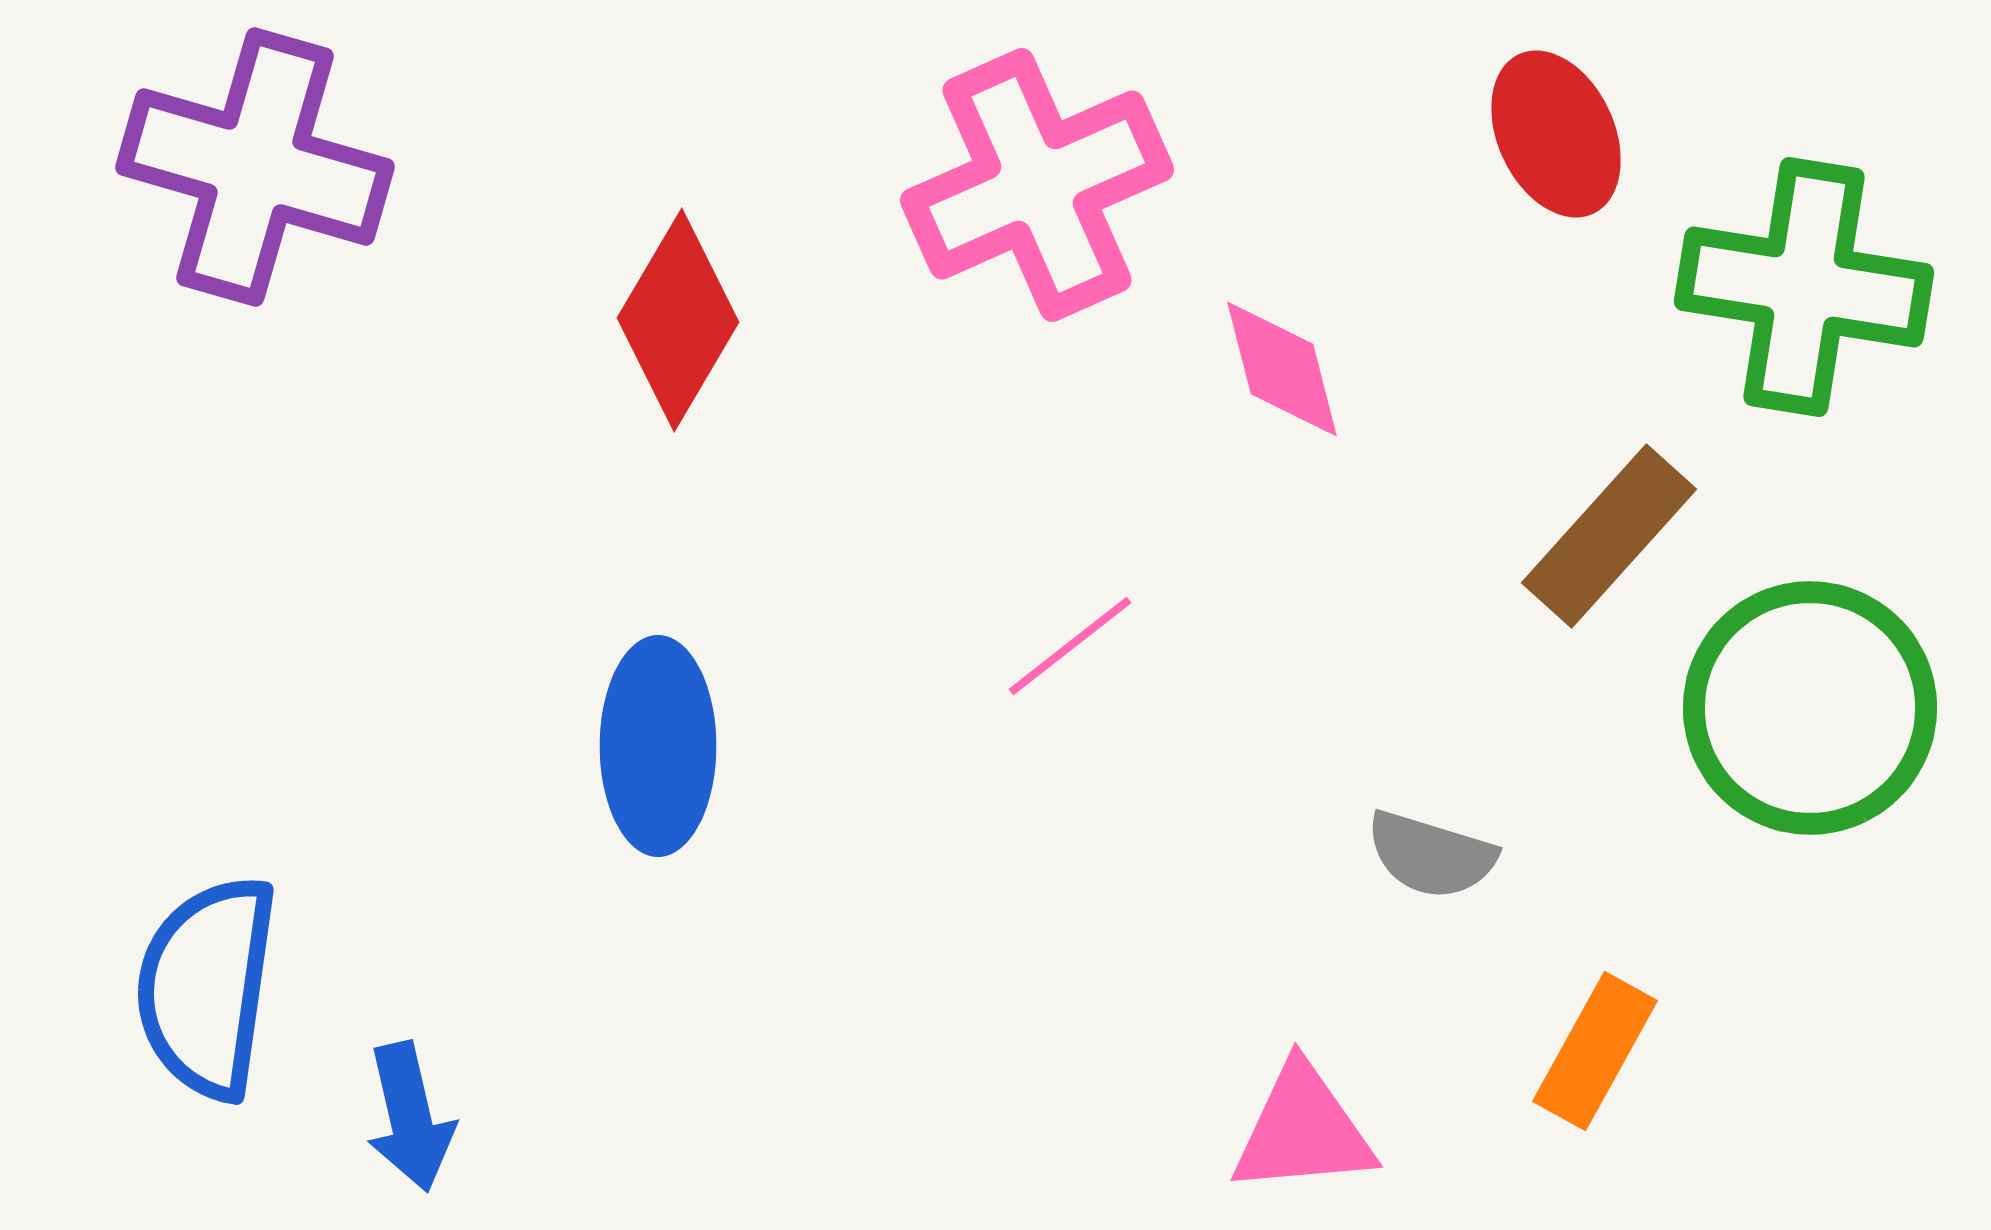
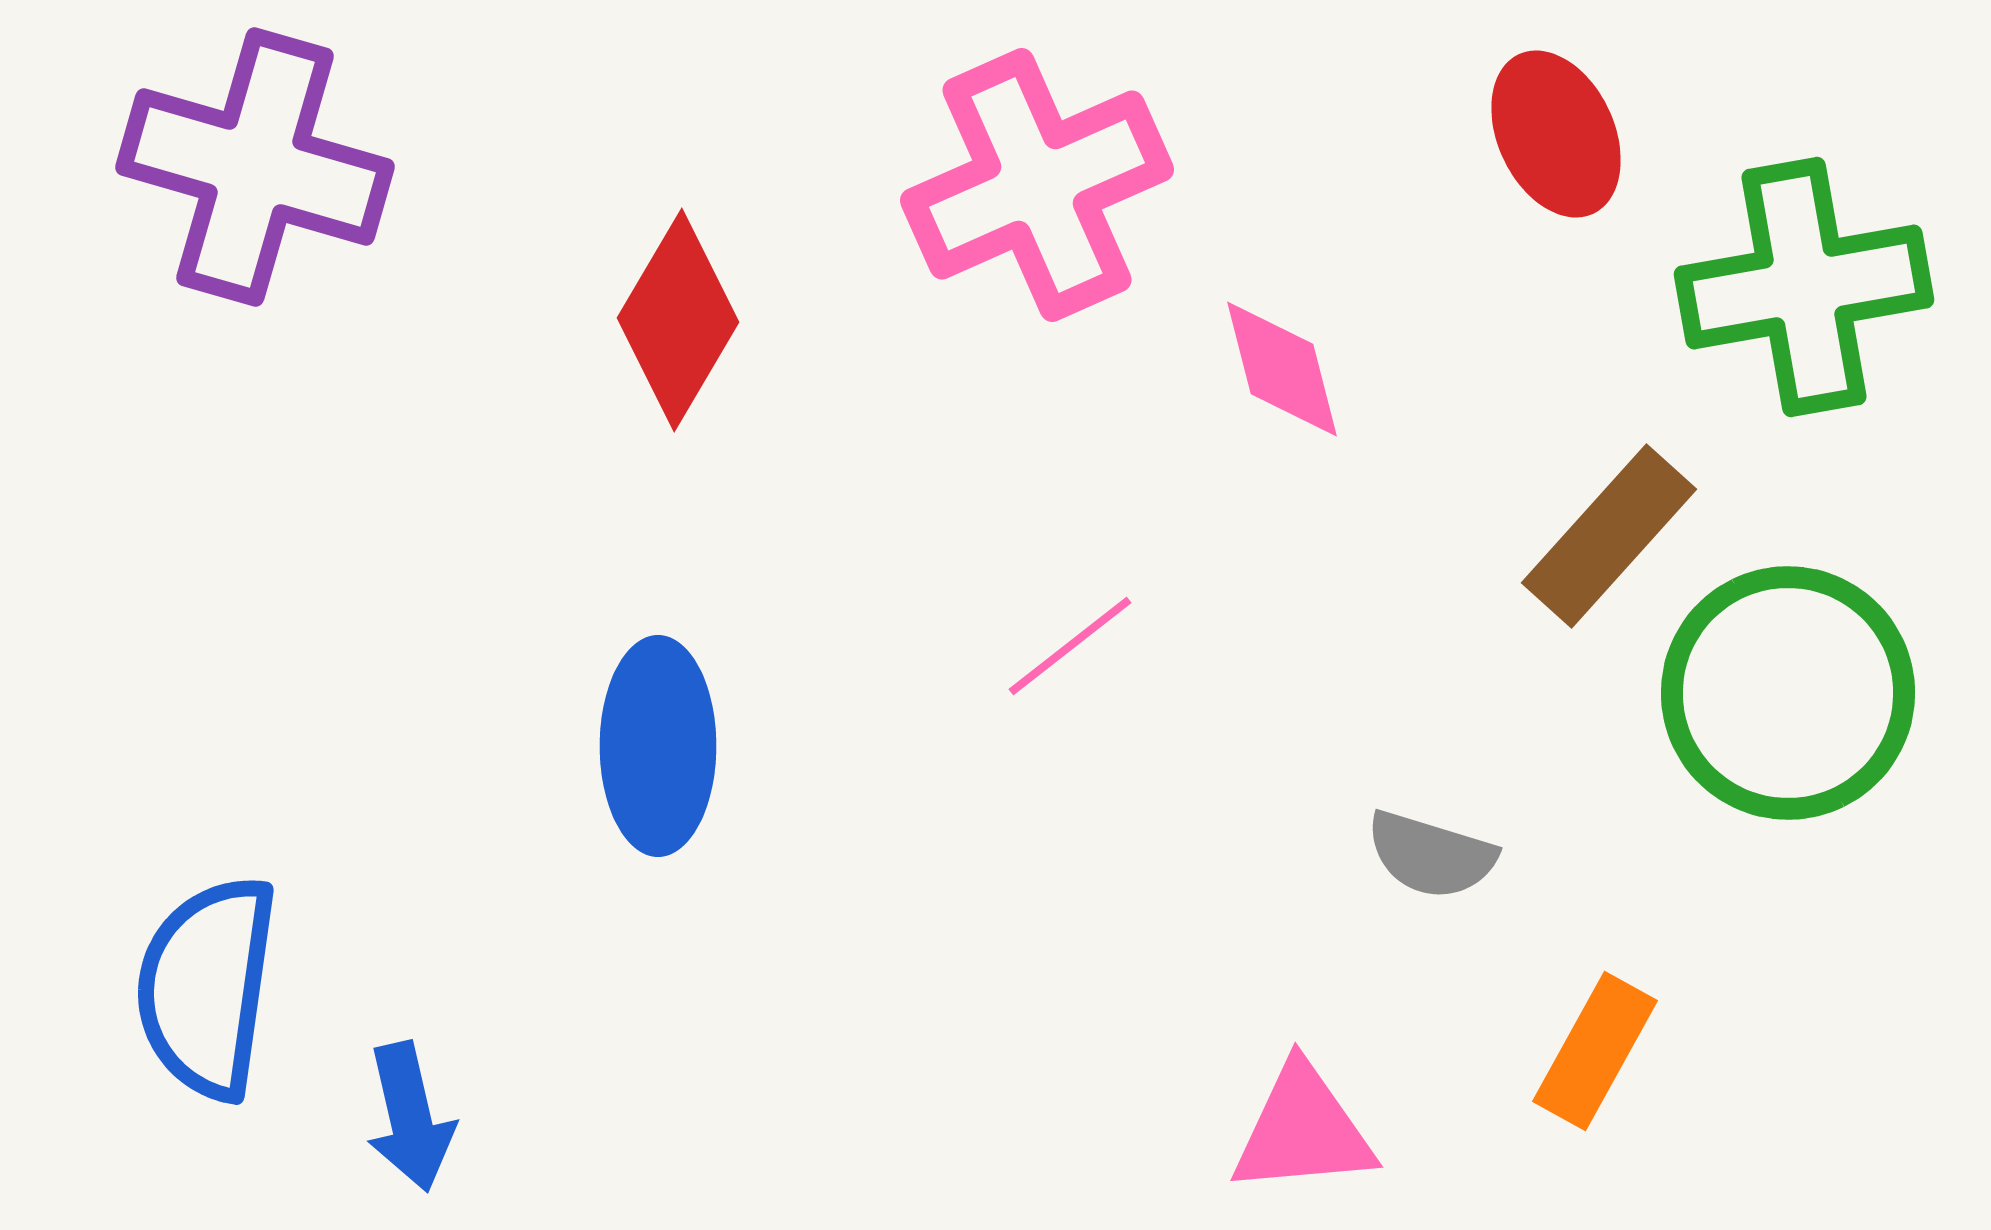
green cross: rotated 19 degrees counterclockwise
green circle: moved 22 px left, 15 px up
